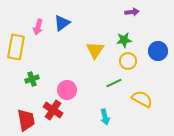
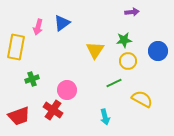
red trapezoid: moved 7 px left, 4 px up; rotated 80 degrees clockwise
